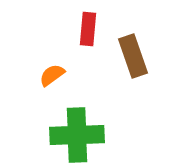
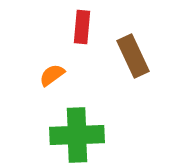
red rectangle: moved 6 px left, 2 px up
brown rectangle: rotated 6 degrees counterclockwise
